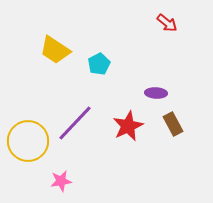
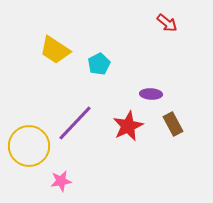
purple ellipse: moved 5 px left, 1 px down
yellow circle: moved 1 px right, 5 px down
